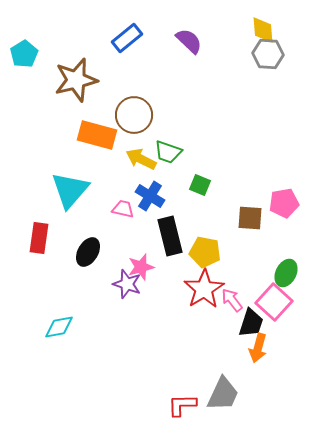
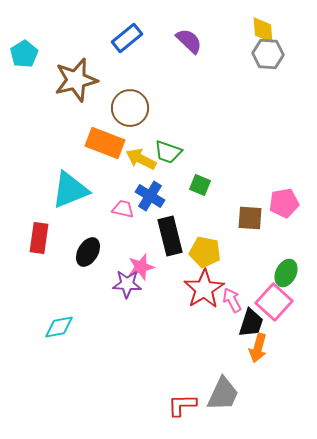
brown circle: moved 4 px left, 7 px up
orange rectangle: moved 8 px right, 8 px down; rotated 6 degrees clockwise
cyan triangle: rotated 27 degrees clockwise
purple star: rotated 16 degrees counterclockwise
pink arrow: rotated 10 degrees clockwise
